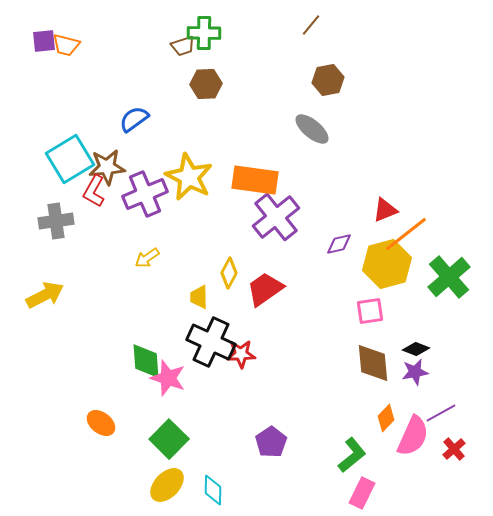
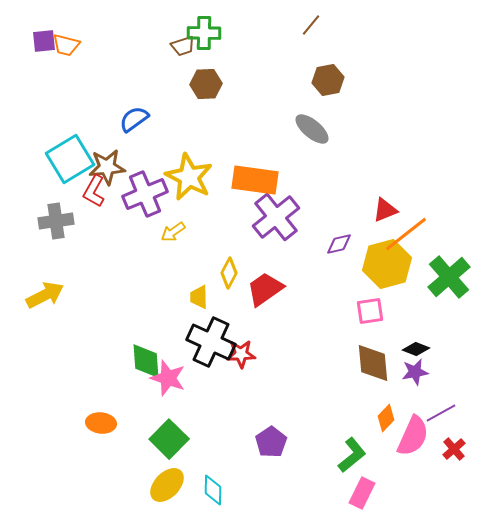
yellow arrow at (147, 258): moved 26 px right, 26 px up
orange ellipse at (101, 423): rotated 32 degrees counterclockwise
